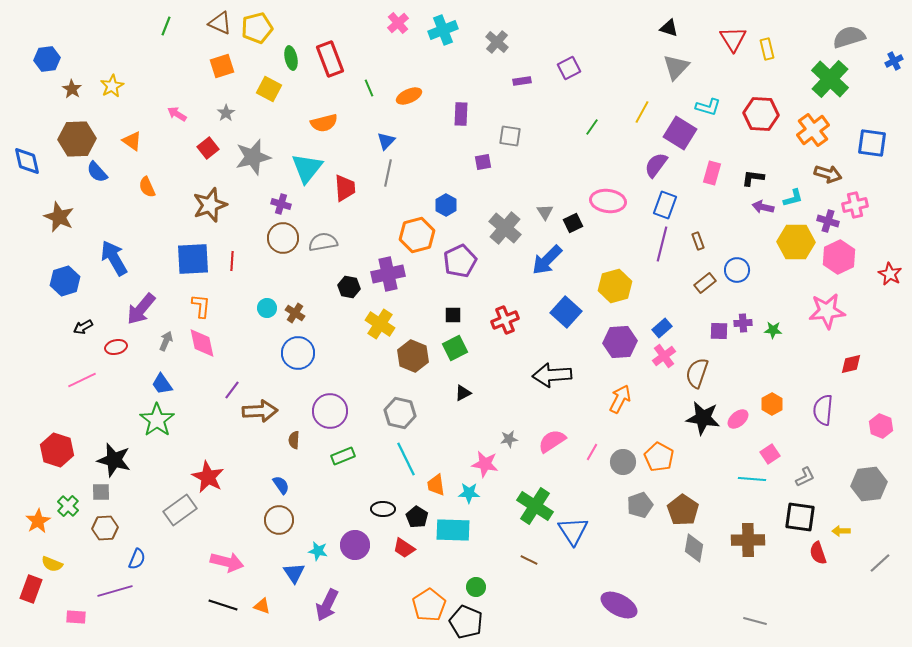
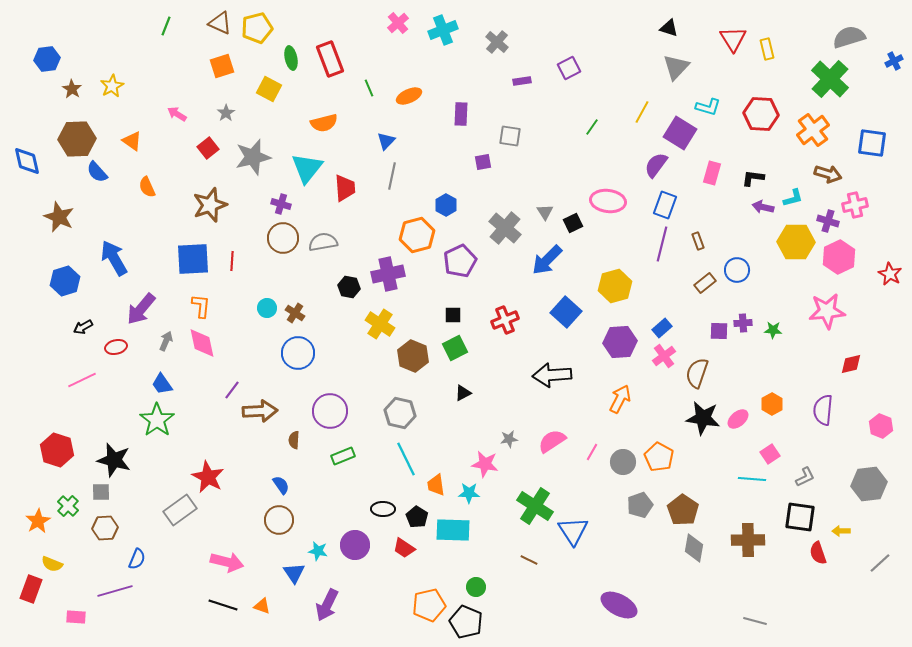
gray line at (388, 173): moved 4 px right, 3 px down
orange pentagon at (429, 605): rotated 20 degrees clockwise
